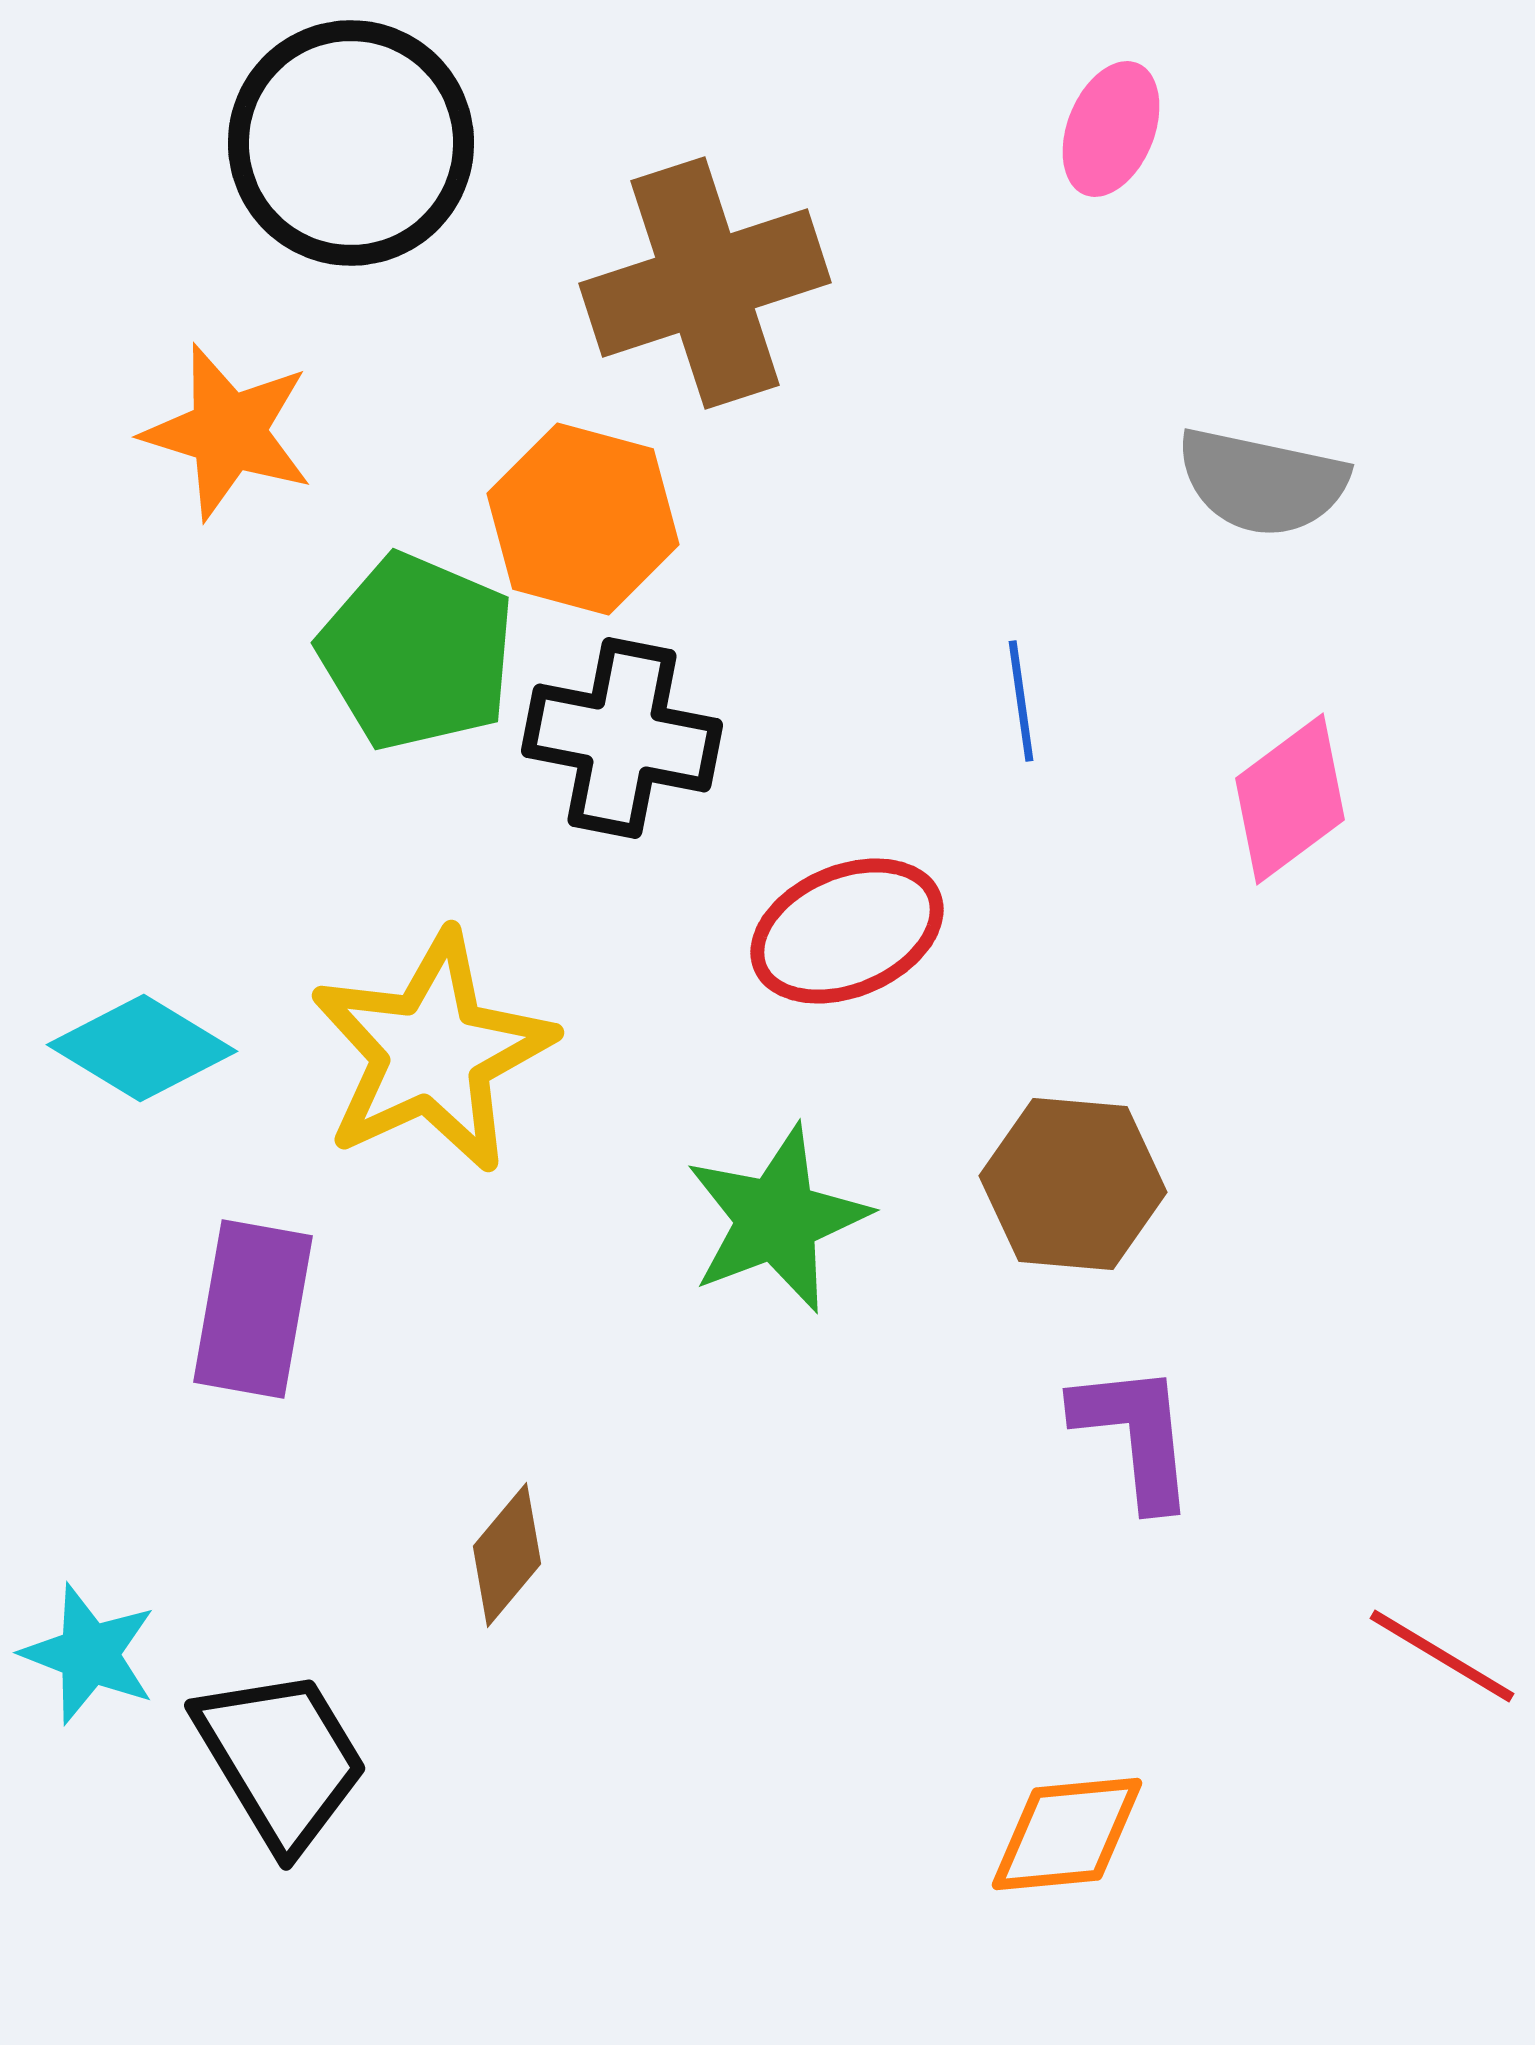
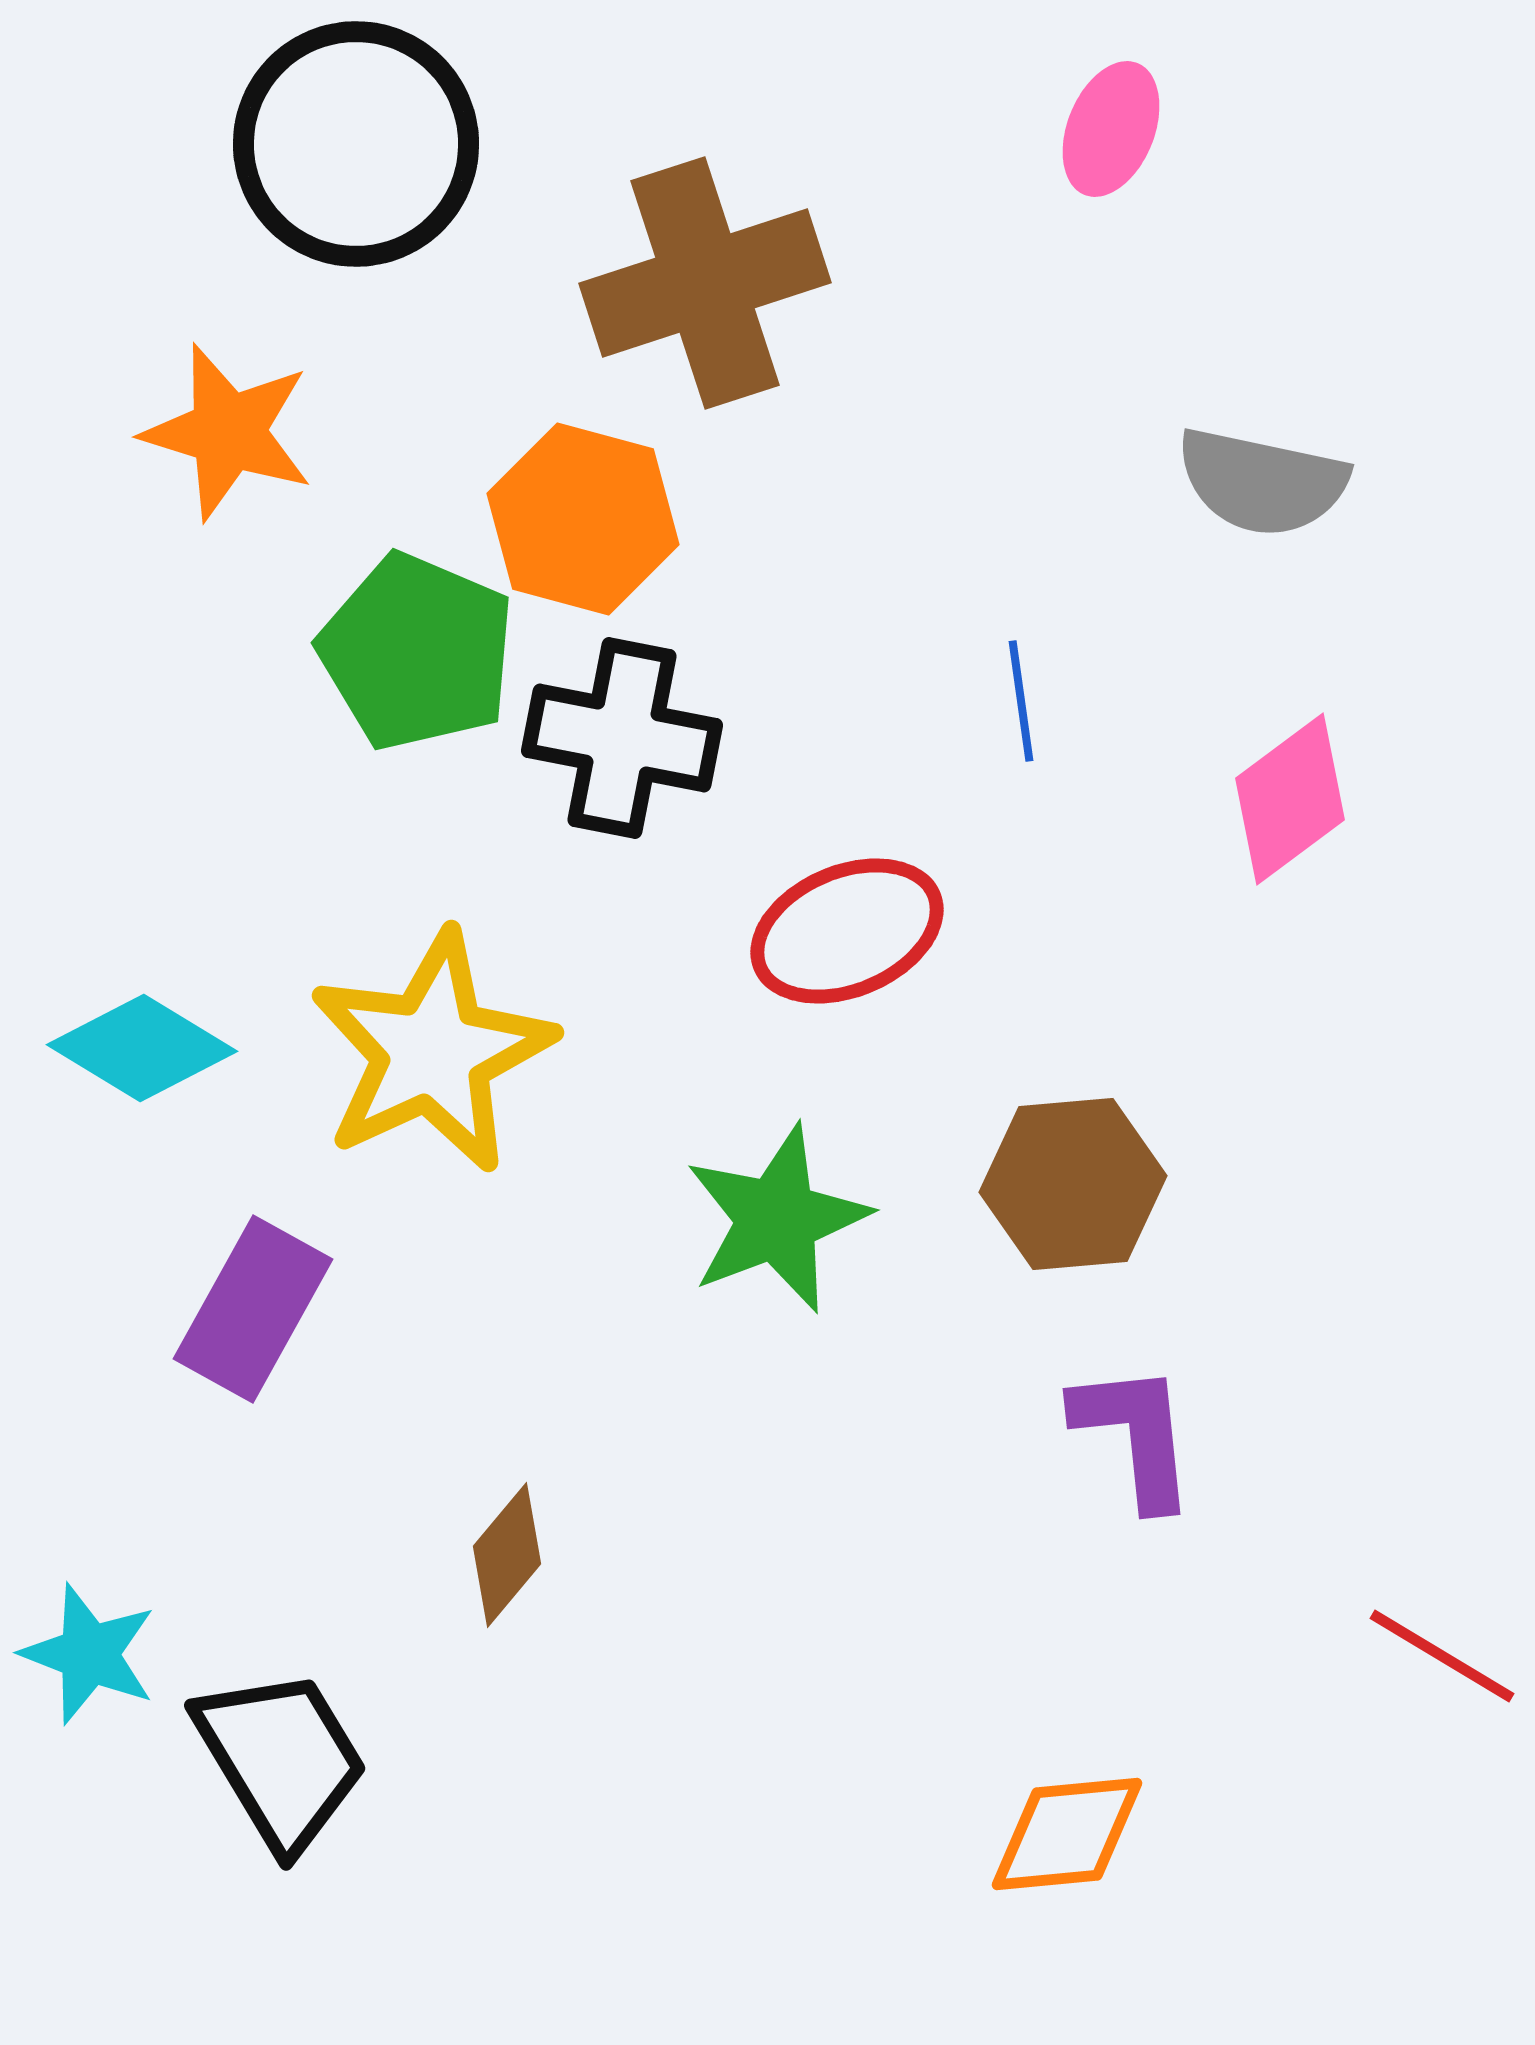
black circle: moved 5 px right, 1 px down
brown hexagon: rotated 10 degrees counterclockwise
purple rectangle: rotated 19 degrees clockwise
